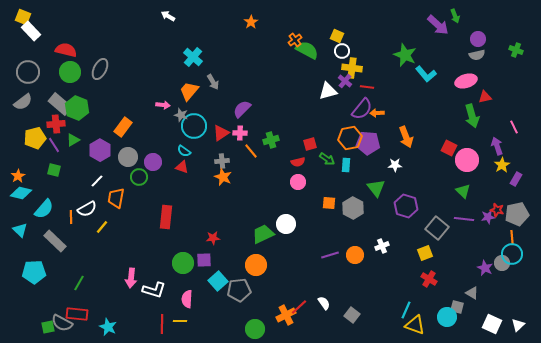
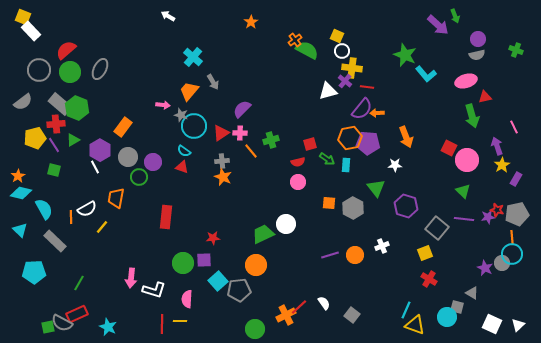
red semicircle at (66, 50): rotated 55 degrees counterclockwise
gray circle at (28, 72): moved 11 px right, 2 px up
white line at (97, 181): moved 2 px left, 14 px up; rotated 72 degrees counterclockwise
cyan semicircle at (44, 209): rotated 70 degrees counterclockwise
red rectangle at (77, 314): rotated 30 degrees counterclockwise
